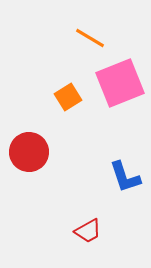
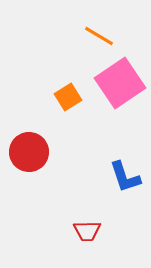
orange line: moved 9 px right, 2 px up
pink square: rotated 12 degrees counterclockwise
red trapezoid: moved 1 px left; rotated 28 degrees clockwise
